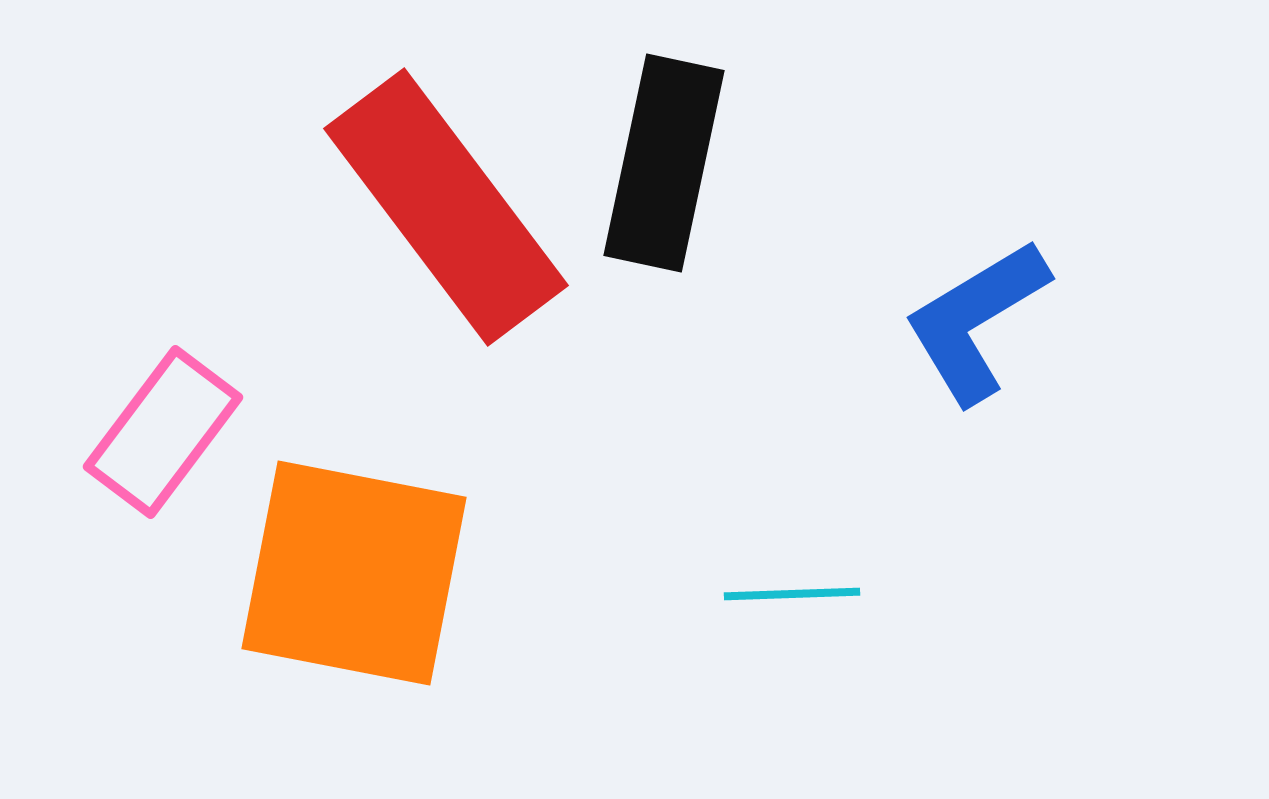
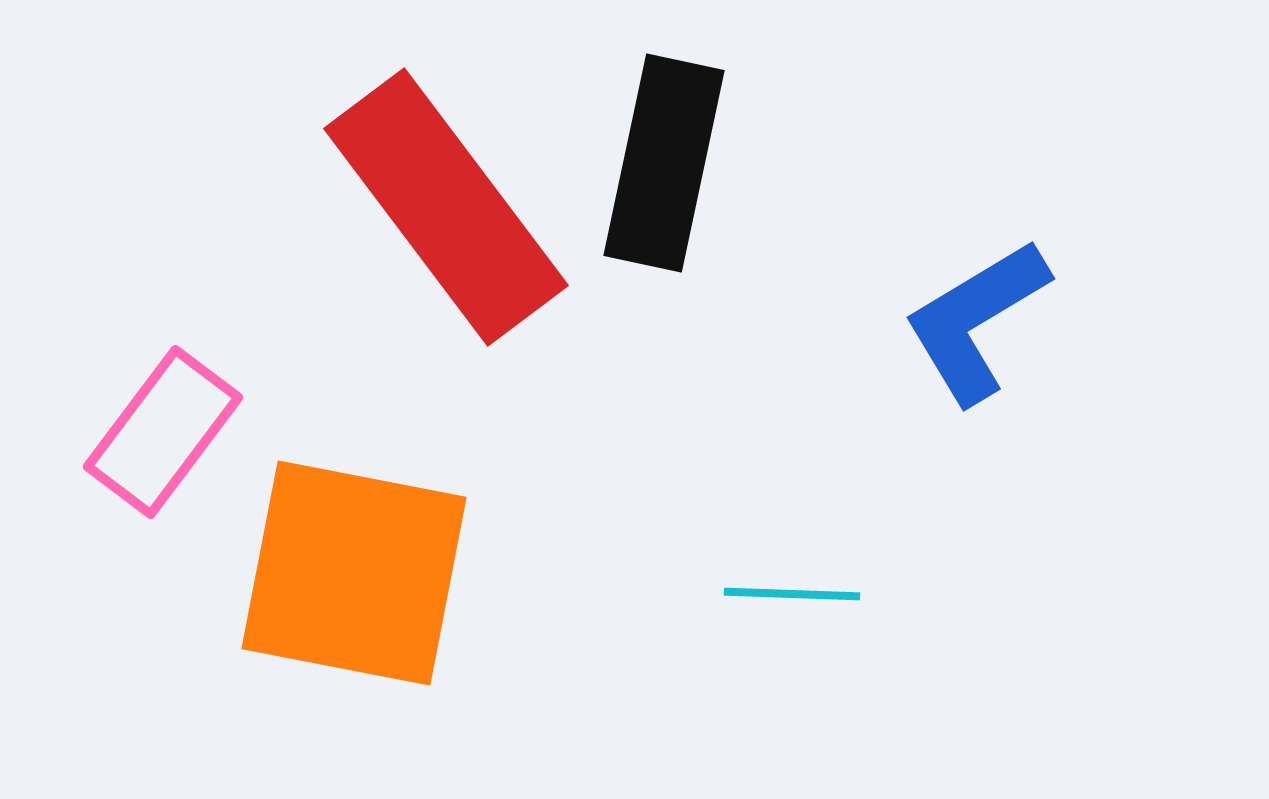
cyan line: rotated 4 degrees clockwise
